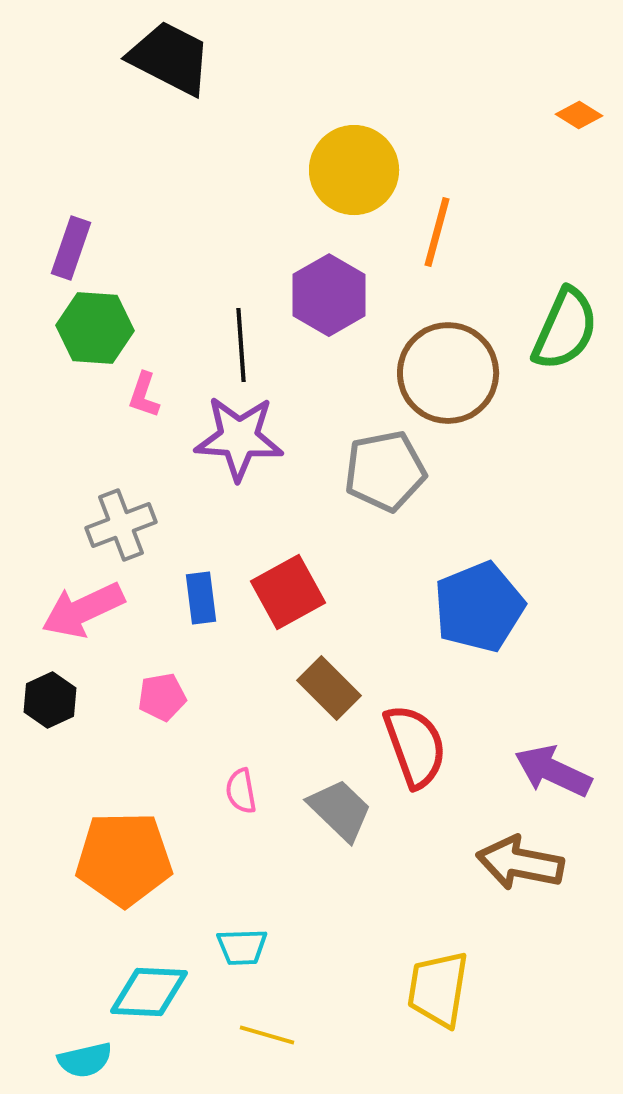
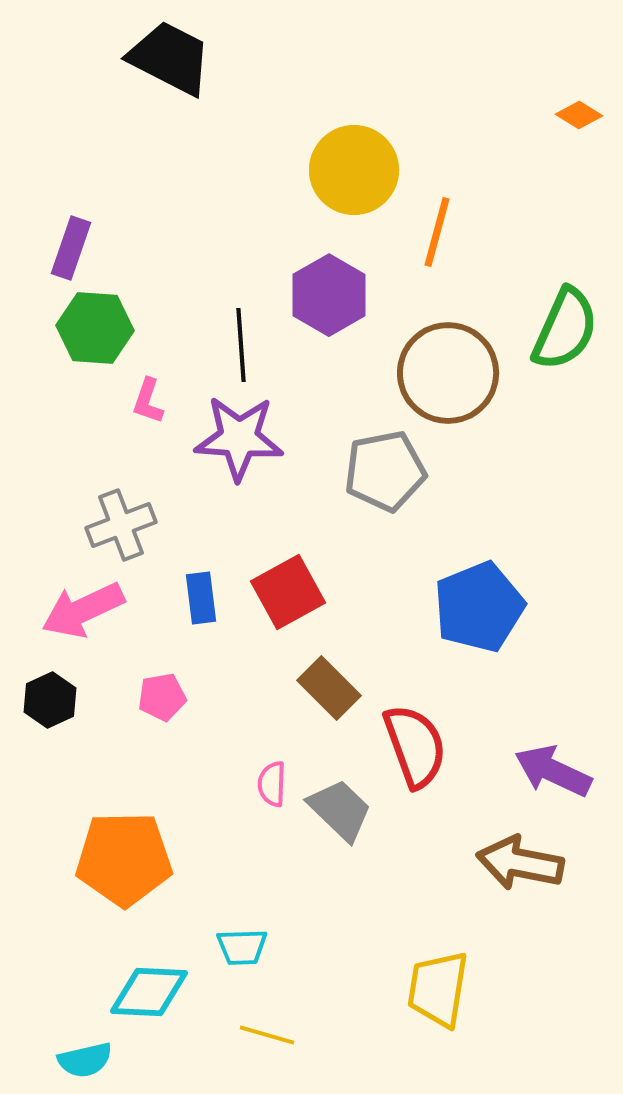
pink L-shape: moved 4 px right, 6 px down
pink semicircle: moved 31 px right, 7 px up; rotated 12 degrees clockwise
